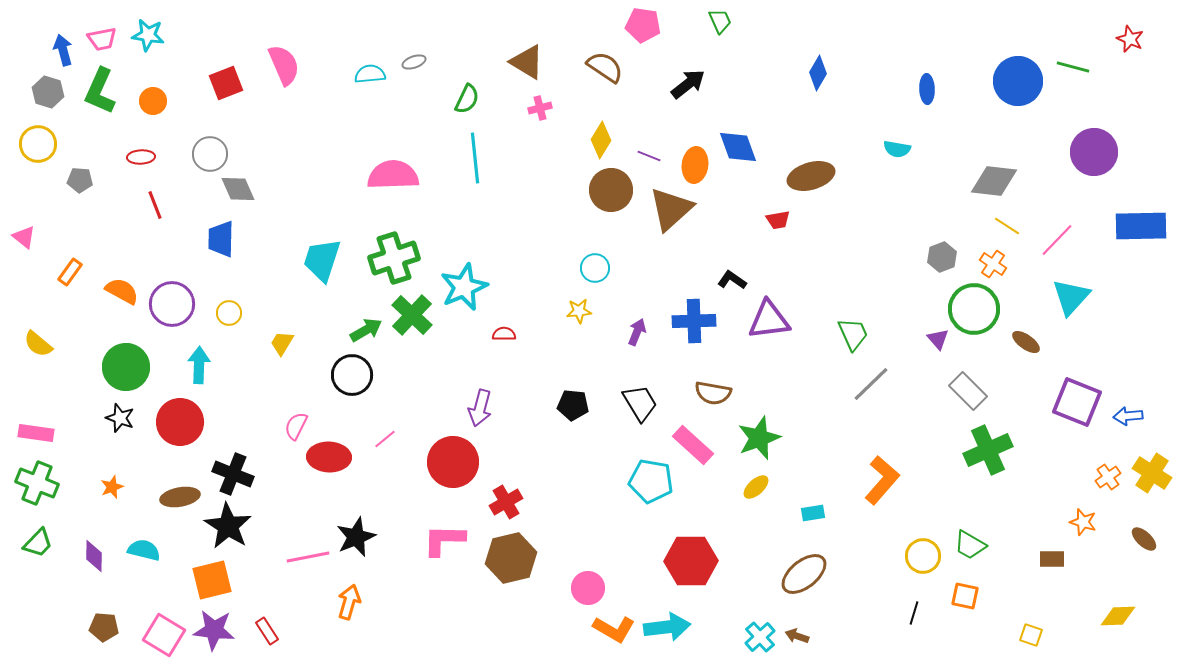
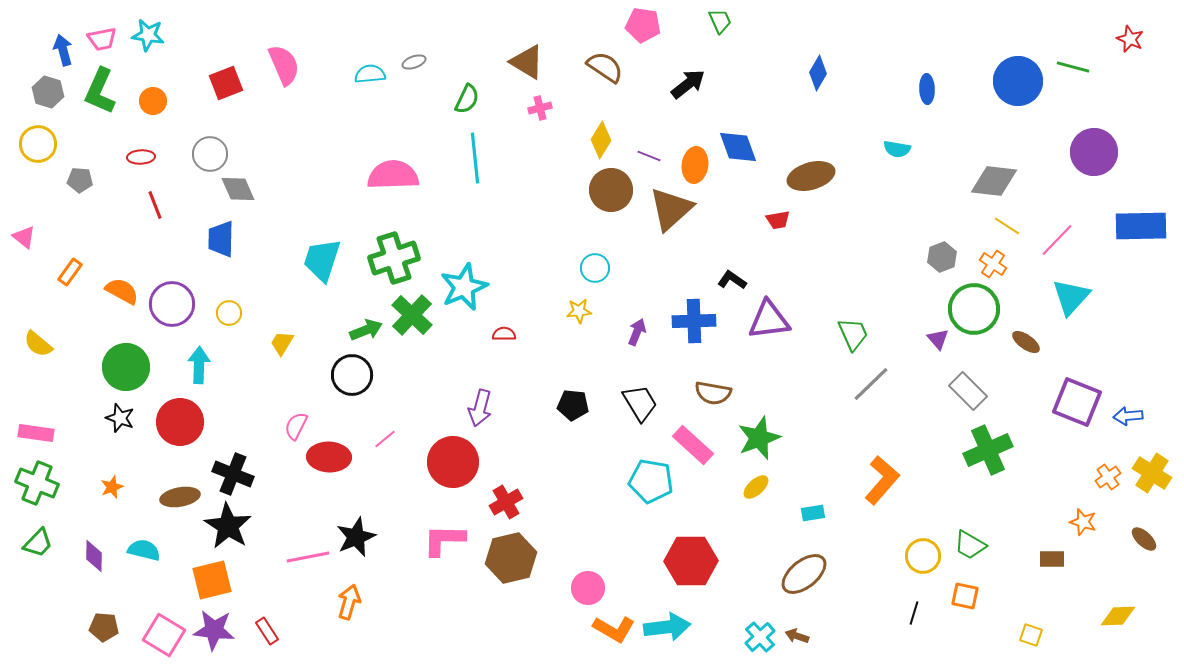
green arrow at (366, 330): rotated 8 degrees clockwise
